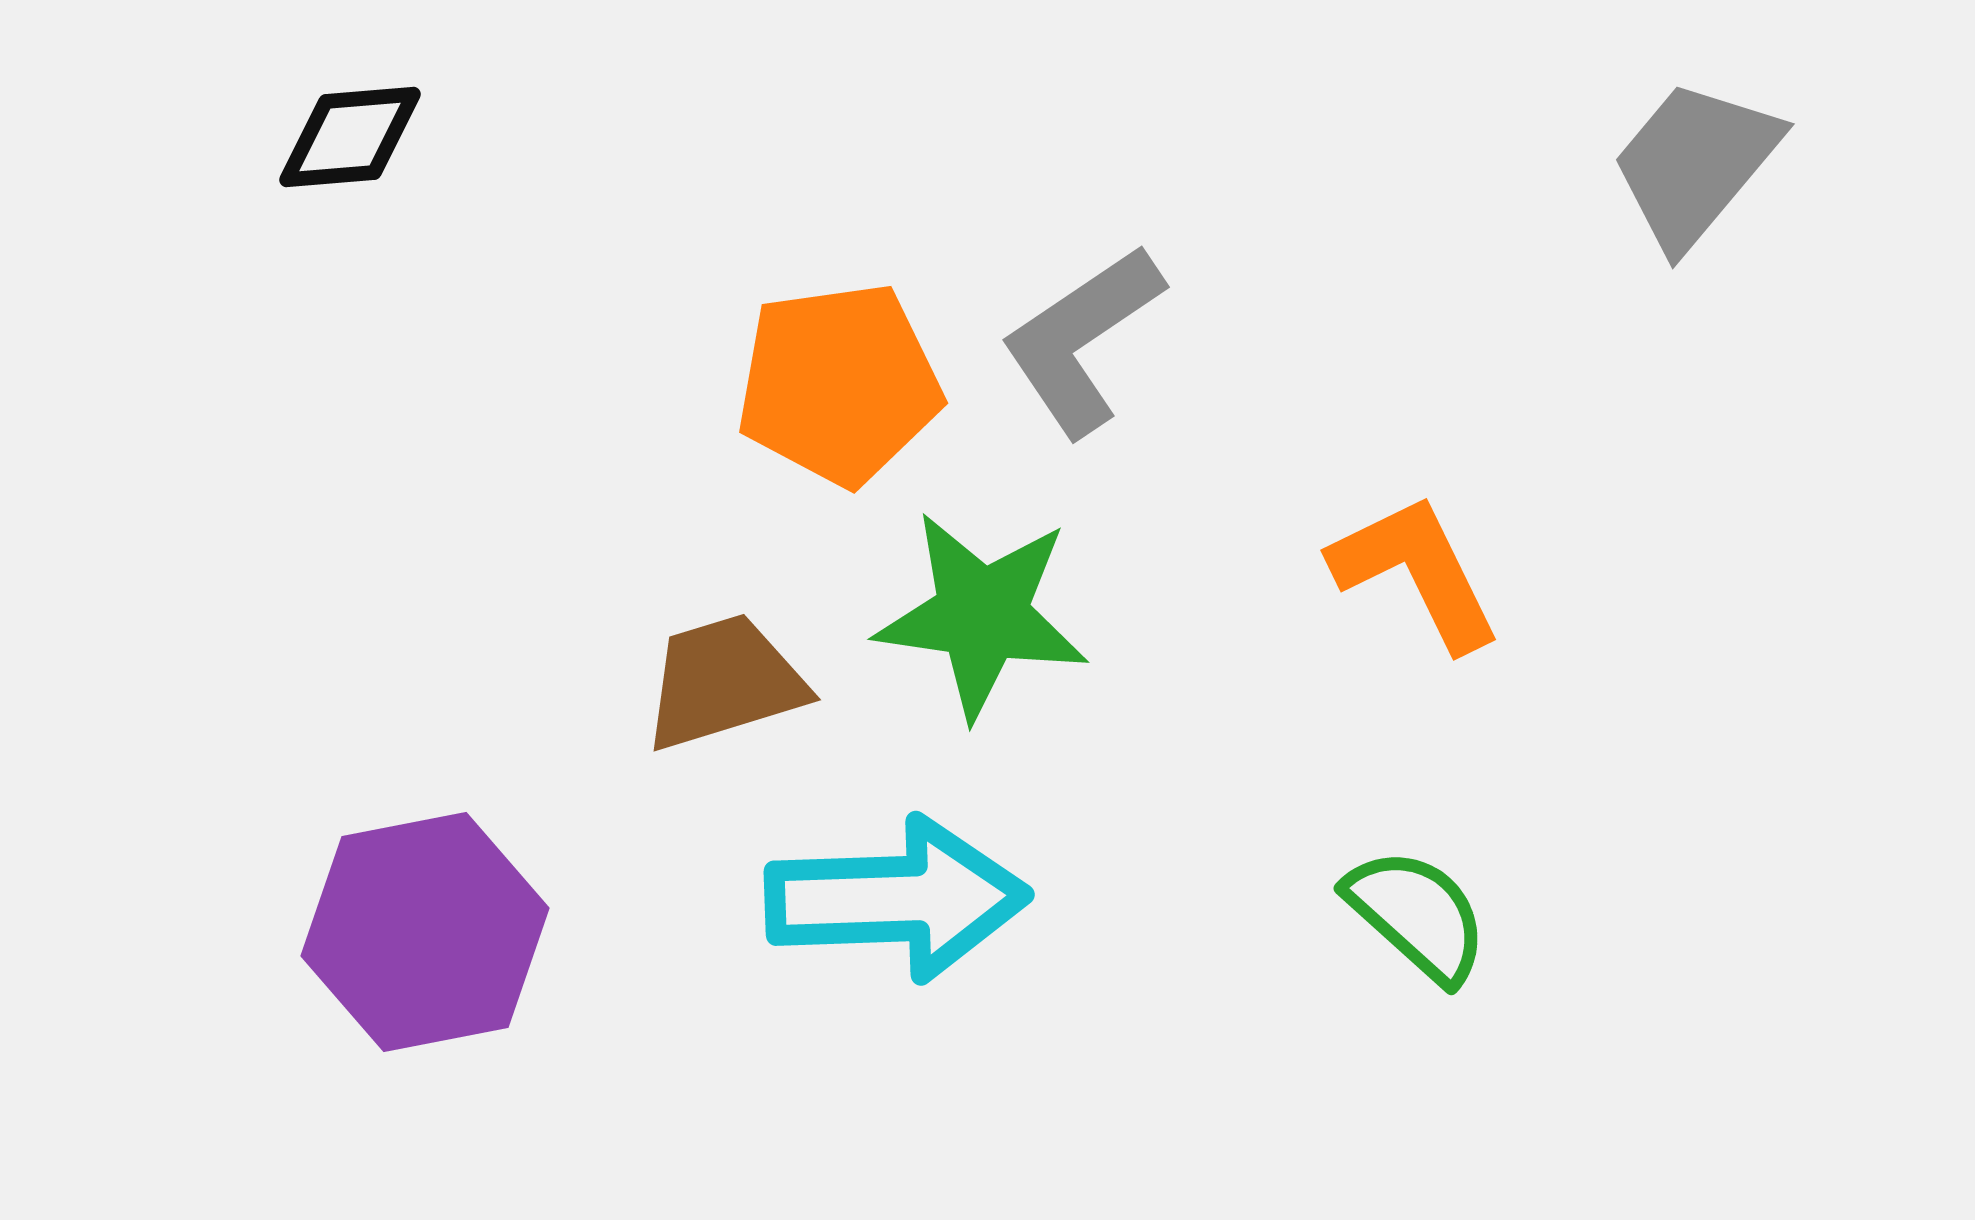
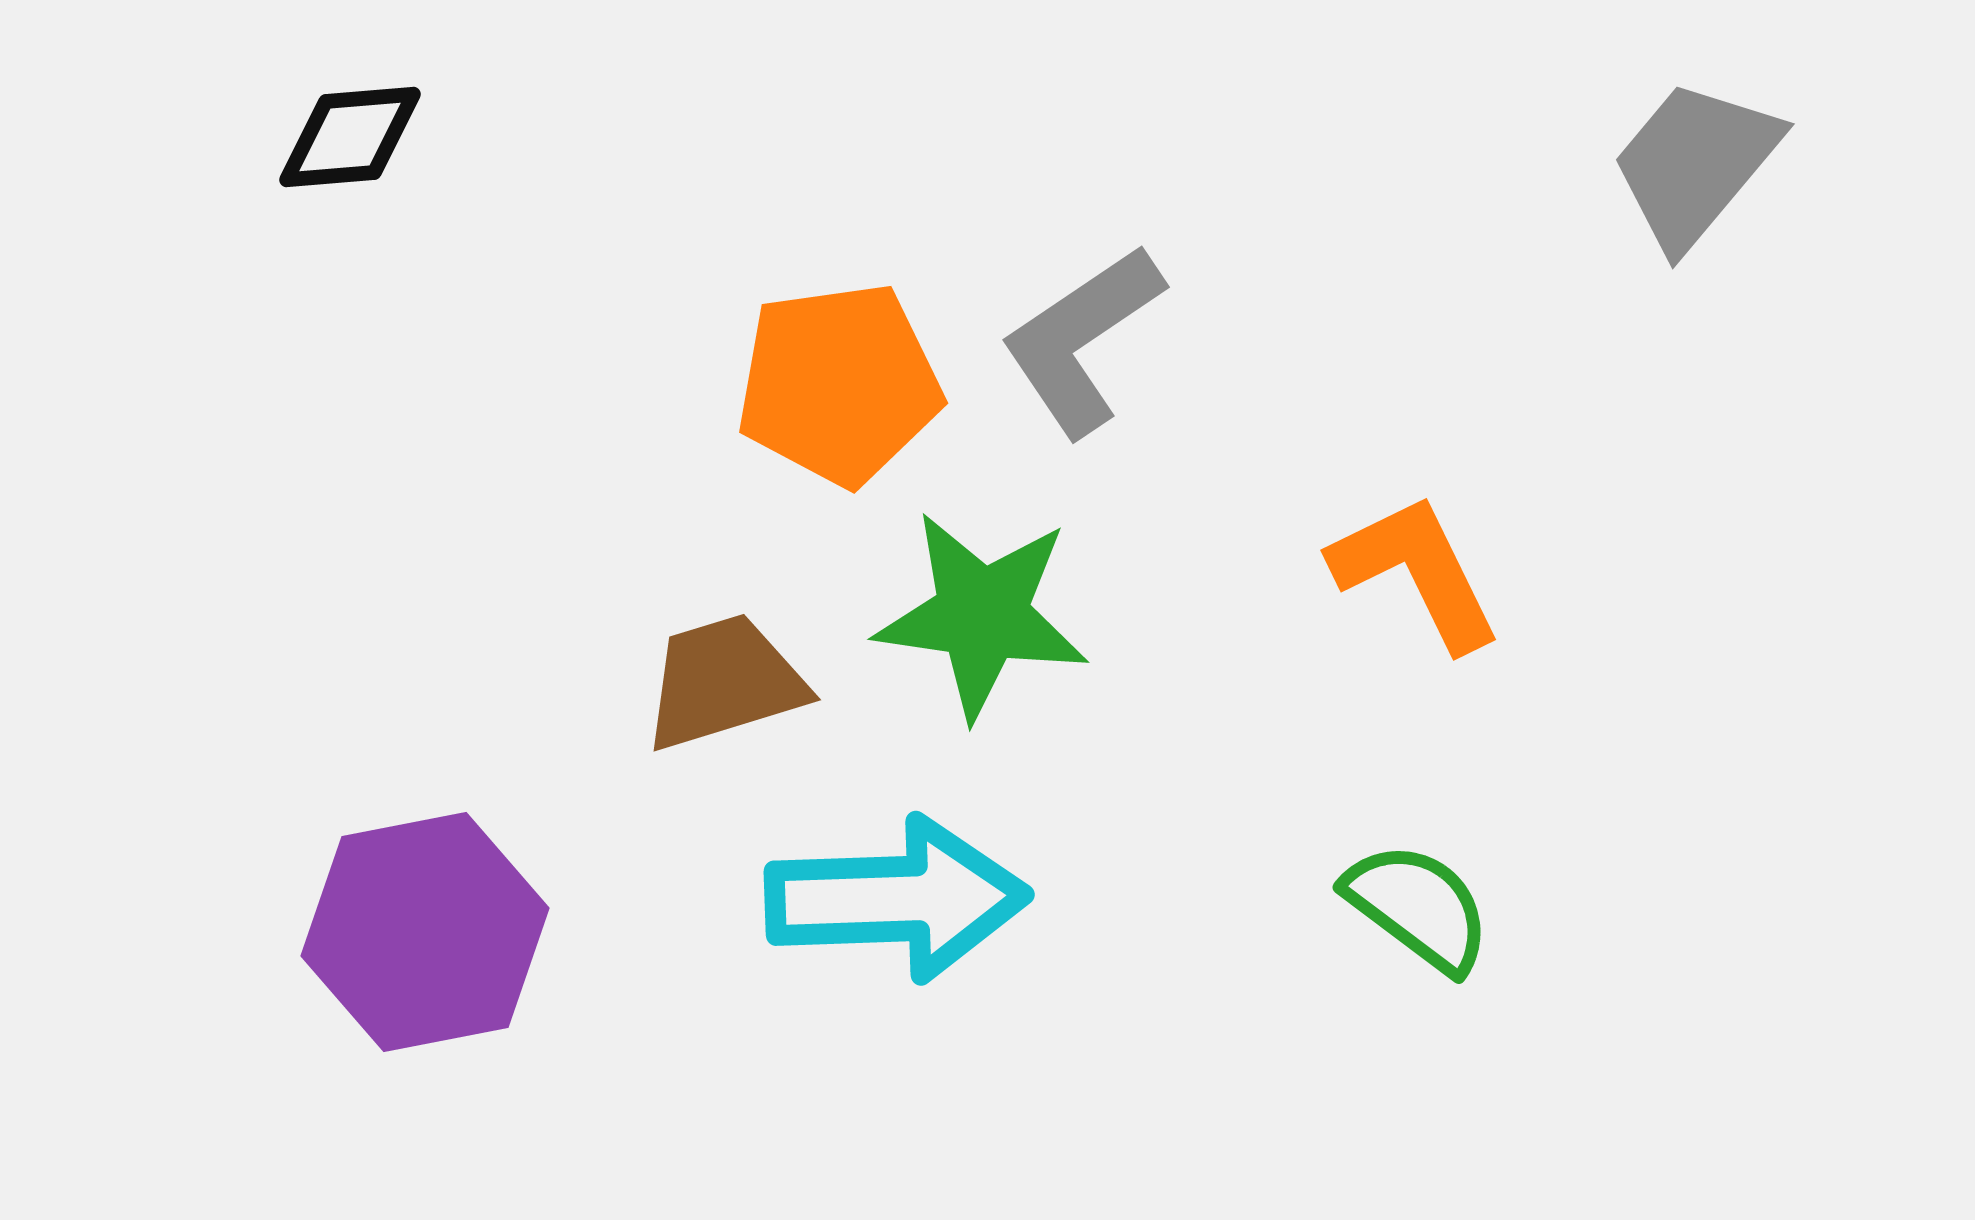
green semicircle: moved 1 px right, 8 px up; rotated 5 degrees counterclockwise
